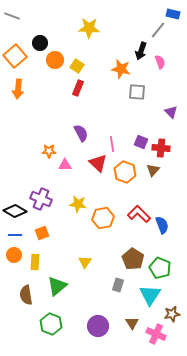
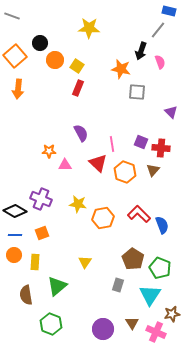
blue rectangle at (173, 14): moved 4 px left, 3 px up
purple circle at (98, 326): moved 5 px right, 3 px down
pink cross at (156, 334): moved 2 px up
